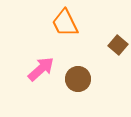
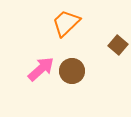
orange trapezoid: moved 1 px right; rotated 72 degrees clockwise
brown circle: moved 6 px left, 8 px up
